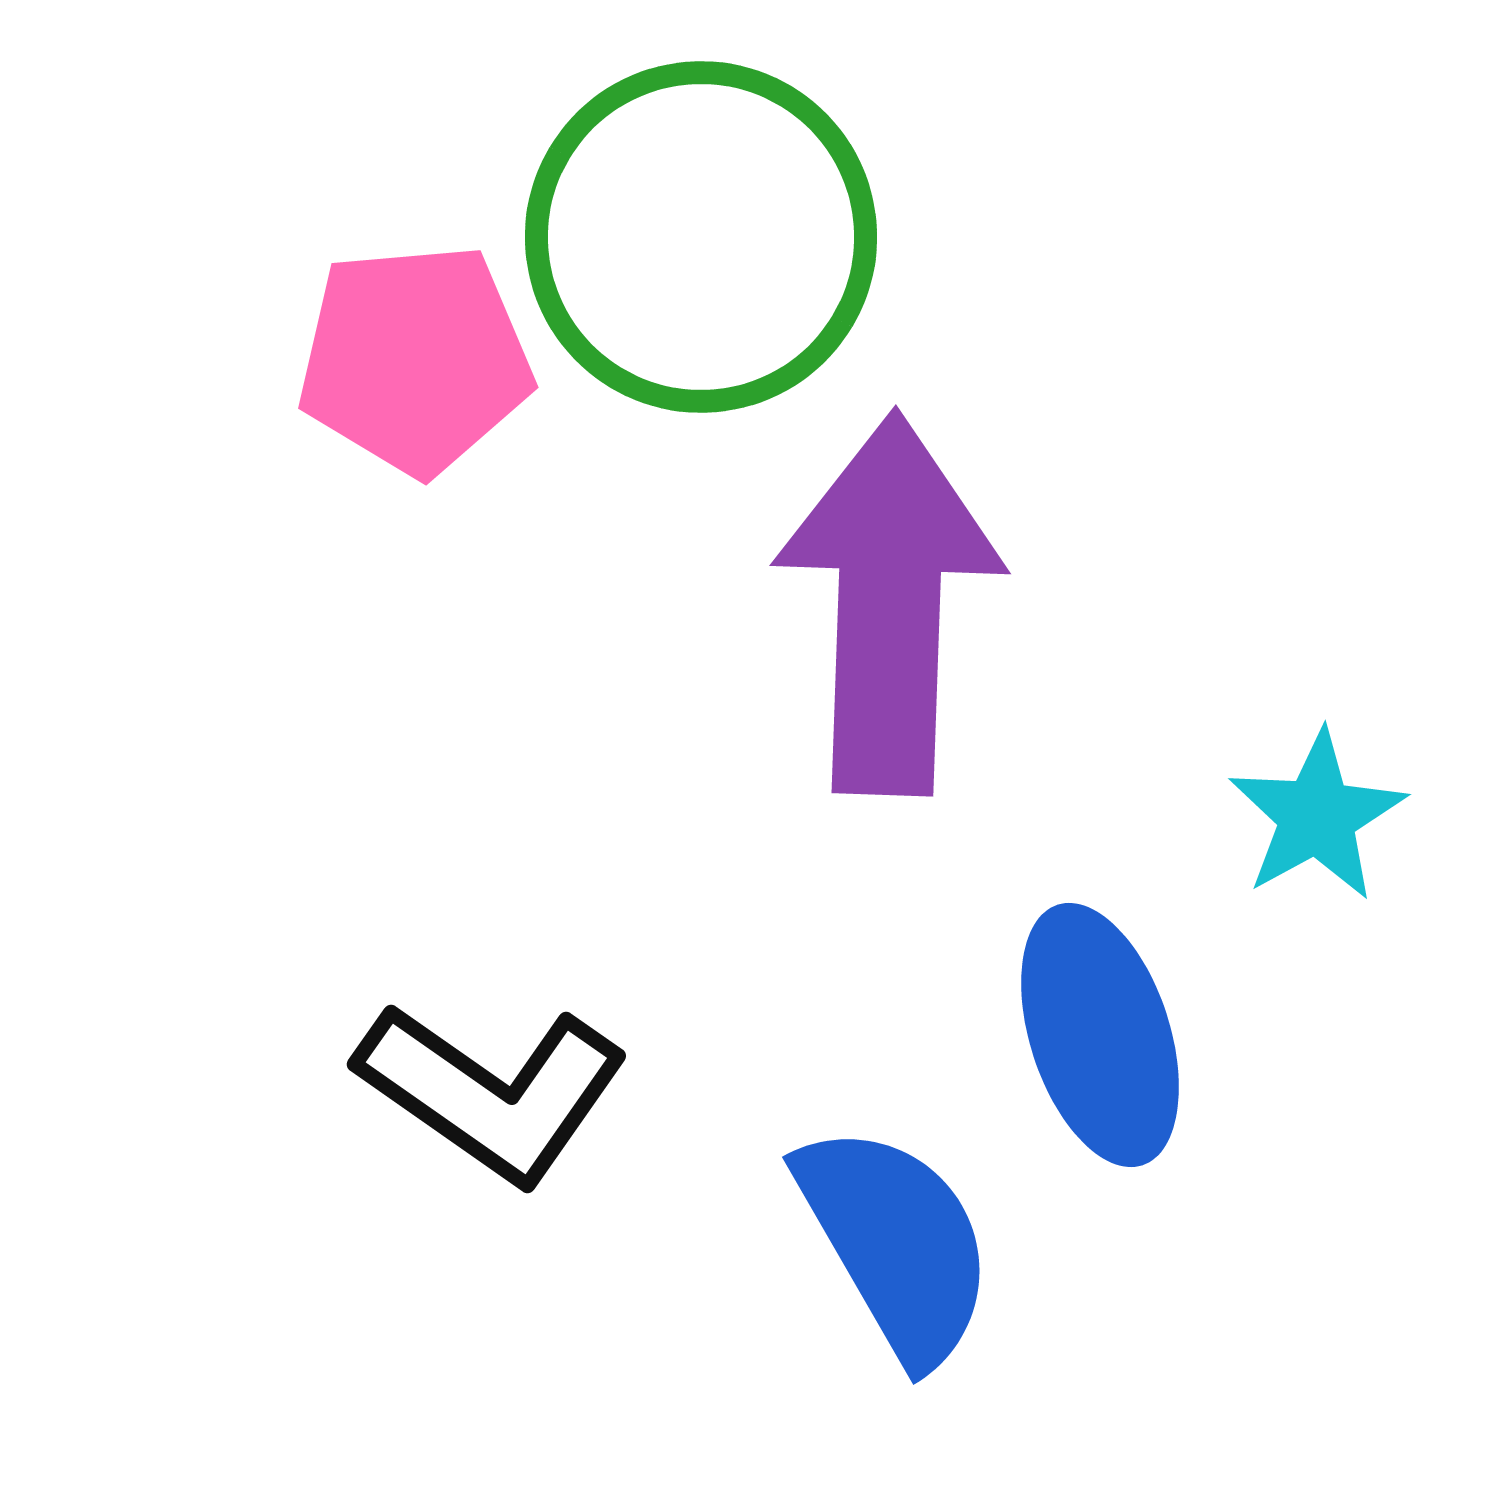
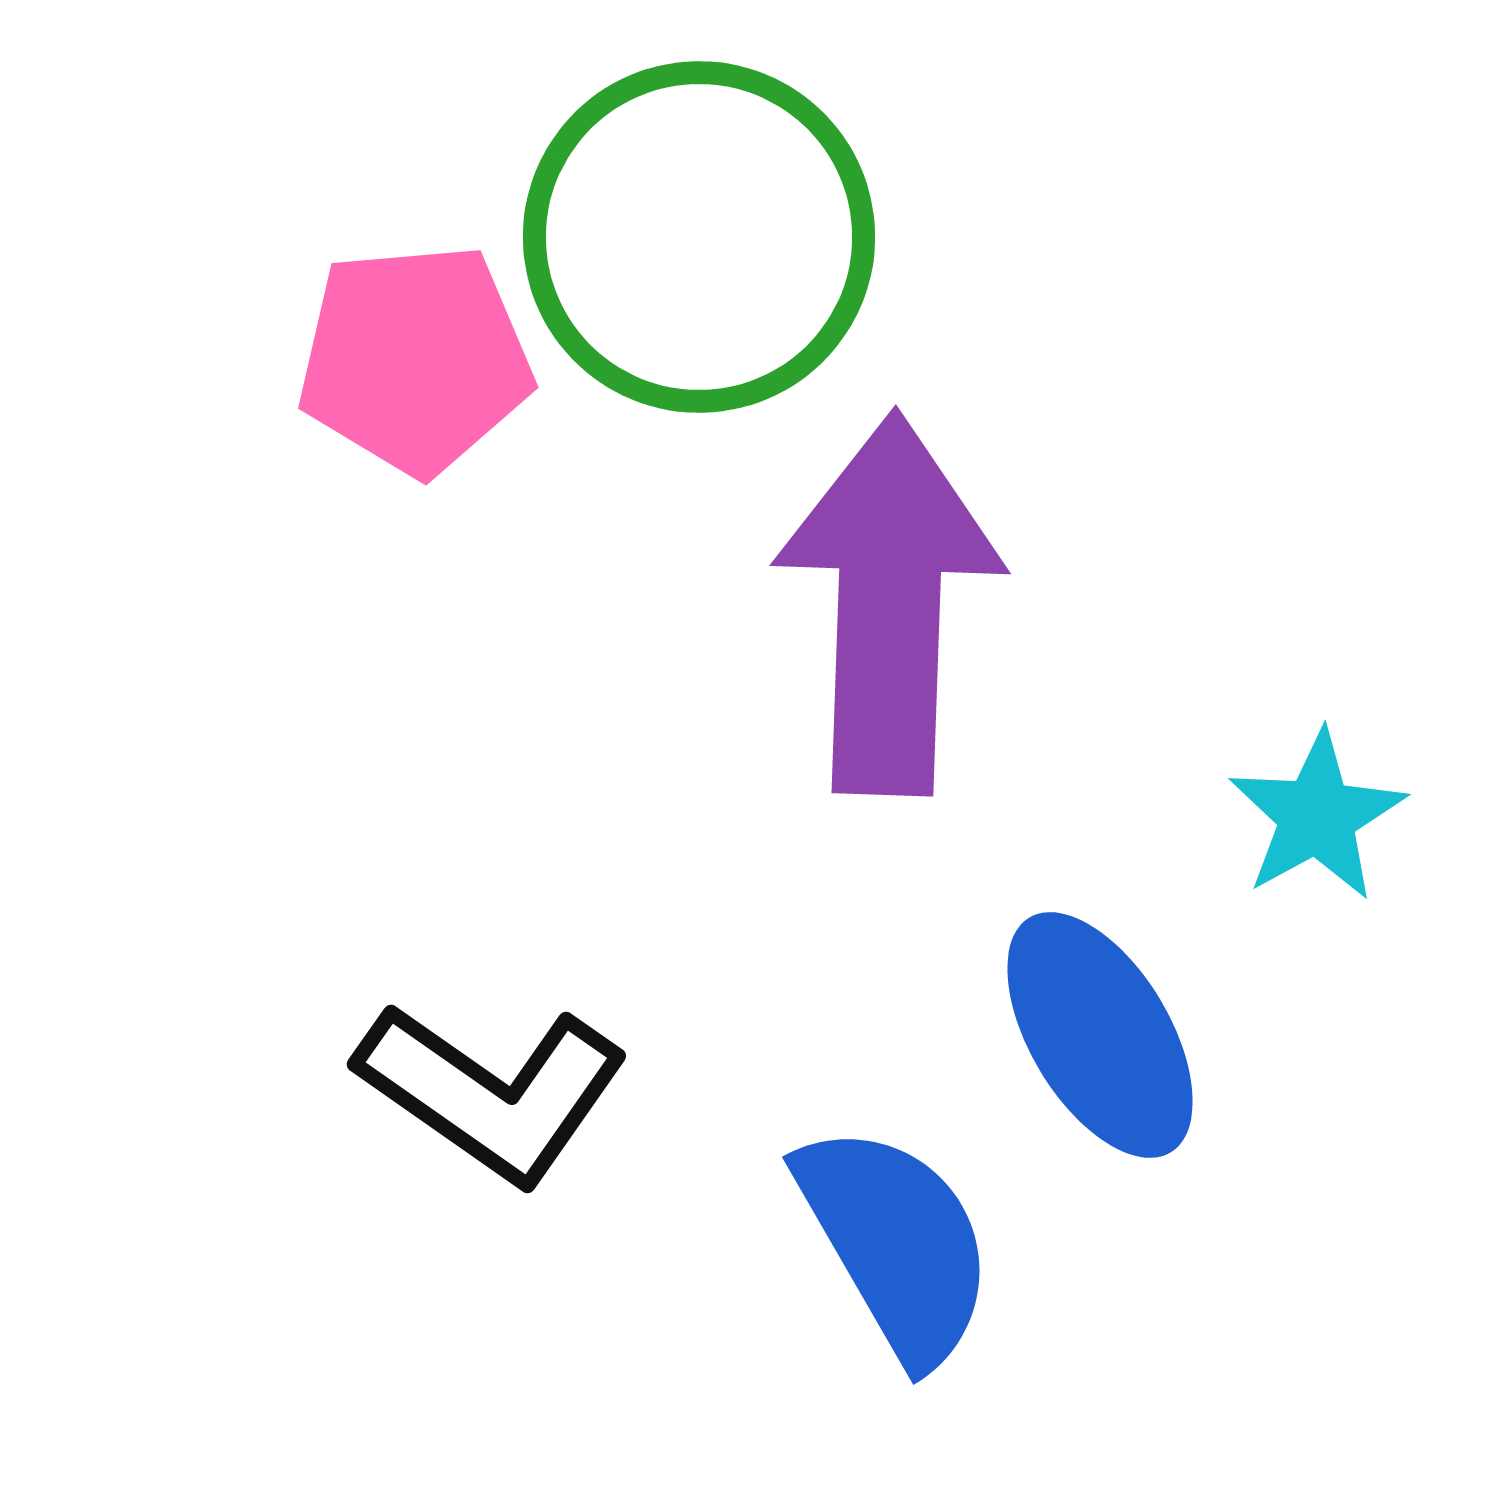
green circle: moved 2 px left
blue ellipse: rotated 13 degrees counterclockwise
